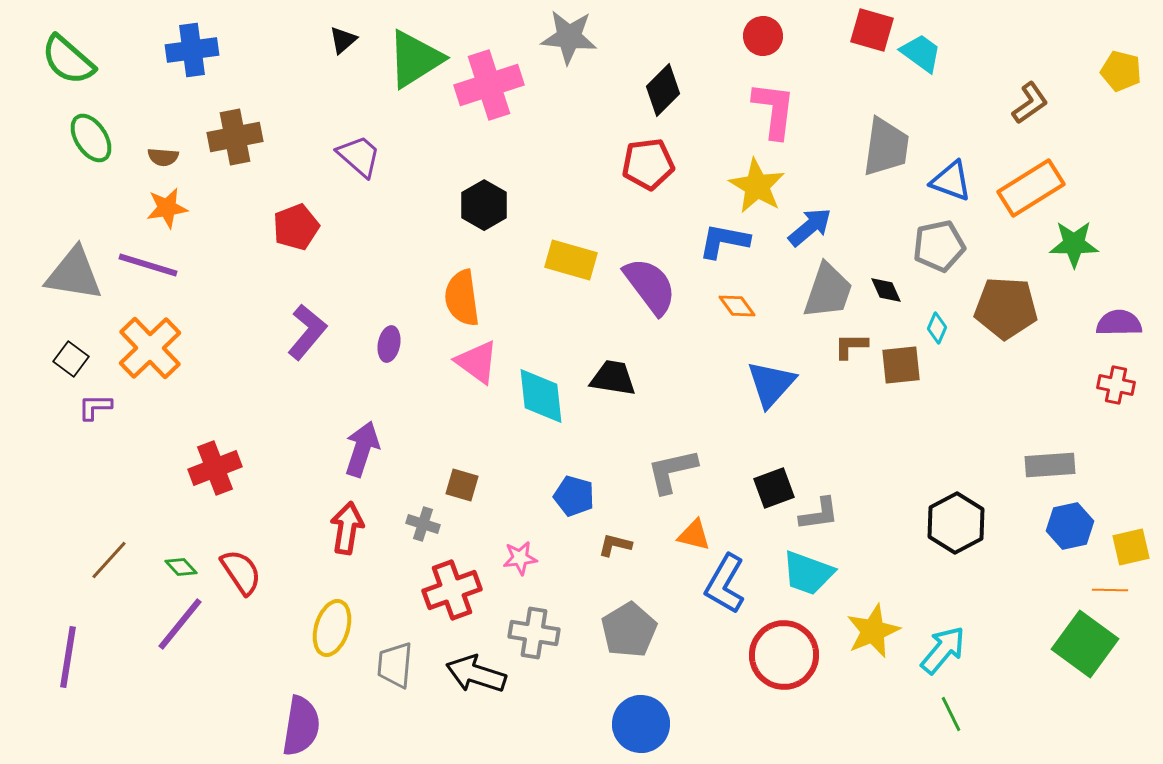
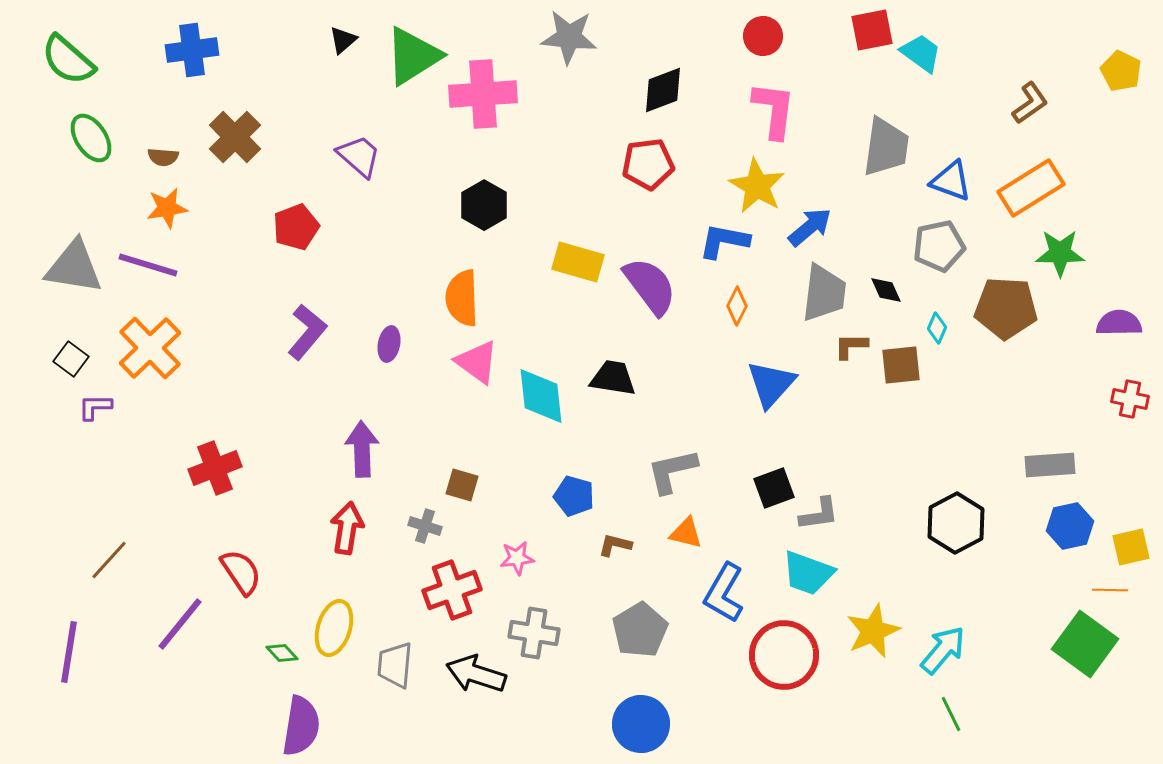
red square at (872, 30): rotated 27 degrees counterclockwise
green triangle at (415, 59): moved 2 px left, 3 px up
yellow pentagon at (1121, 71): rotated 12 degrees clockwise
pink cross at (489, 85): moved 6 px left, 9 px down; rotated 14 degrees clockwise
black diamond at (663, 90): rotated 24 degrees clockwise
brown cross at (235, 137): rotated 34 degrees counterclockwise
green star at (1074, 244): moved 14 px left, 9 px down
yellow rectangle at (571, 260): moved 7 px right, 2 px down
gray triangle at (74, 274): moved 7 px up
gray trapezoid at (828, 291): moved 4 px left, 2 px down; rotated 12 degrees counterclockwise
orange semicircle at (462, 298): rotated 6 degrees clockwise
orange diamond at (737, 306): rotated 63 degrees clockwise
red cross at (1116, 385): moved 14 px right, 14 px down
purple arrow at (362, 449): rotated 20 degrees counterclockwise
gray cross at (423, 524): moved 2 px right, 2 px down
orange triangle at (694, 535): moved 8 px left, 2 px up
pink star at (520, 558): moved 3 px left
green diamond at (181, 567): moved 101 px right, 86 px down
blue L-shape at (725, 584): moved 1 px left, 9 px down
yellow ellipse at (332, 628): moved 2 px right
gray pentagon at (629, 630): moved 11 px right
purple line at (68, 657): moved 1 px right, 5 px up
